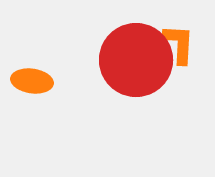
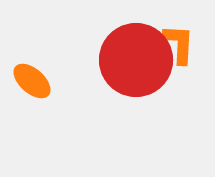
orange ellipse: rotated 33 degrees clockwise
